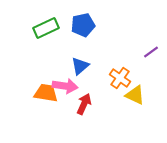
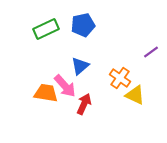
green rectangle: moved 1 px down
pink arrow: rotated 40 degrees clockwise
